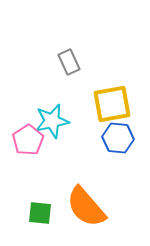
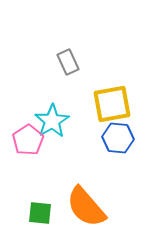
gray rectangle: moved 1 px left
cyan star: rotated 20 degrees counterclockwise
